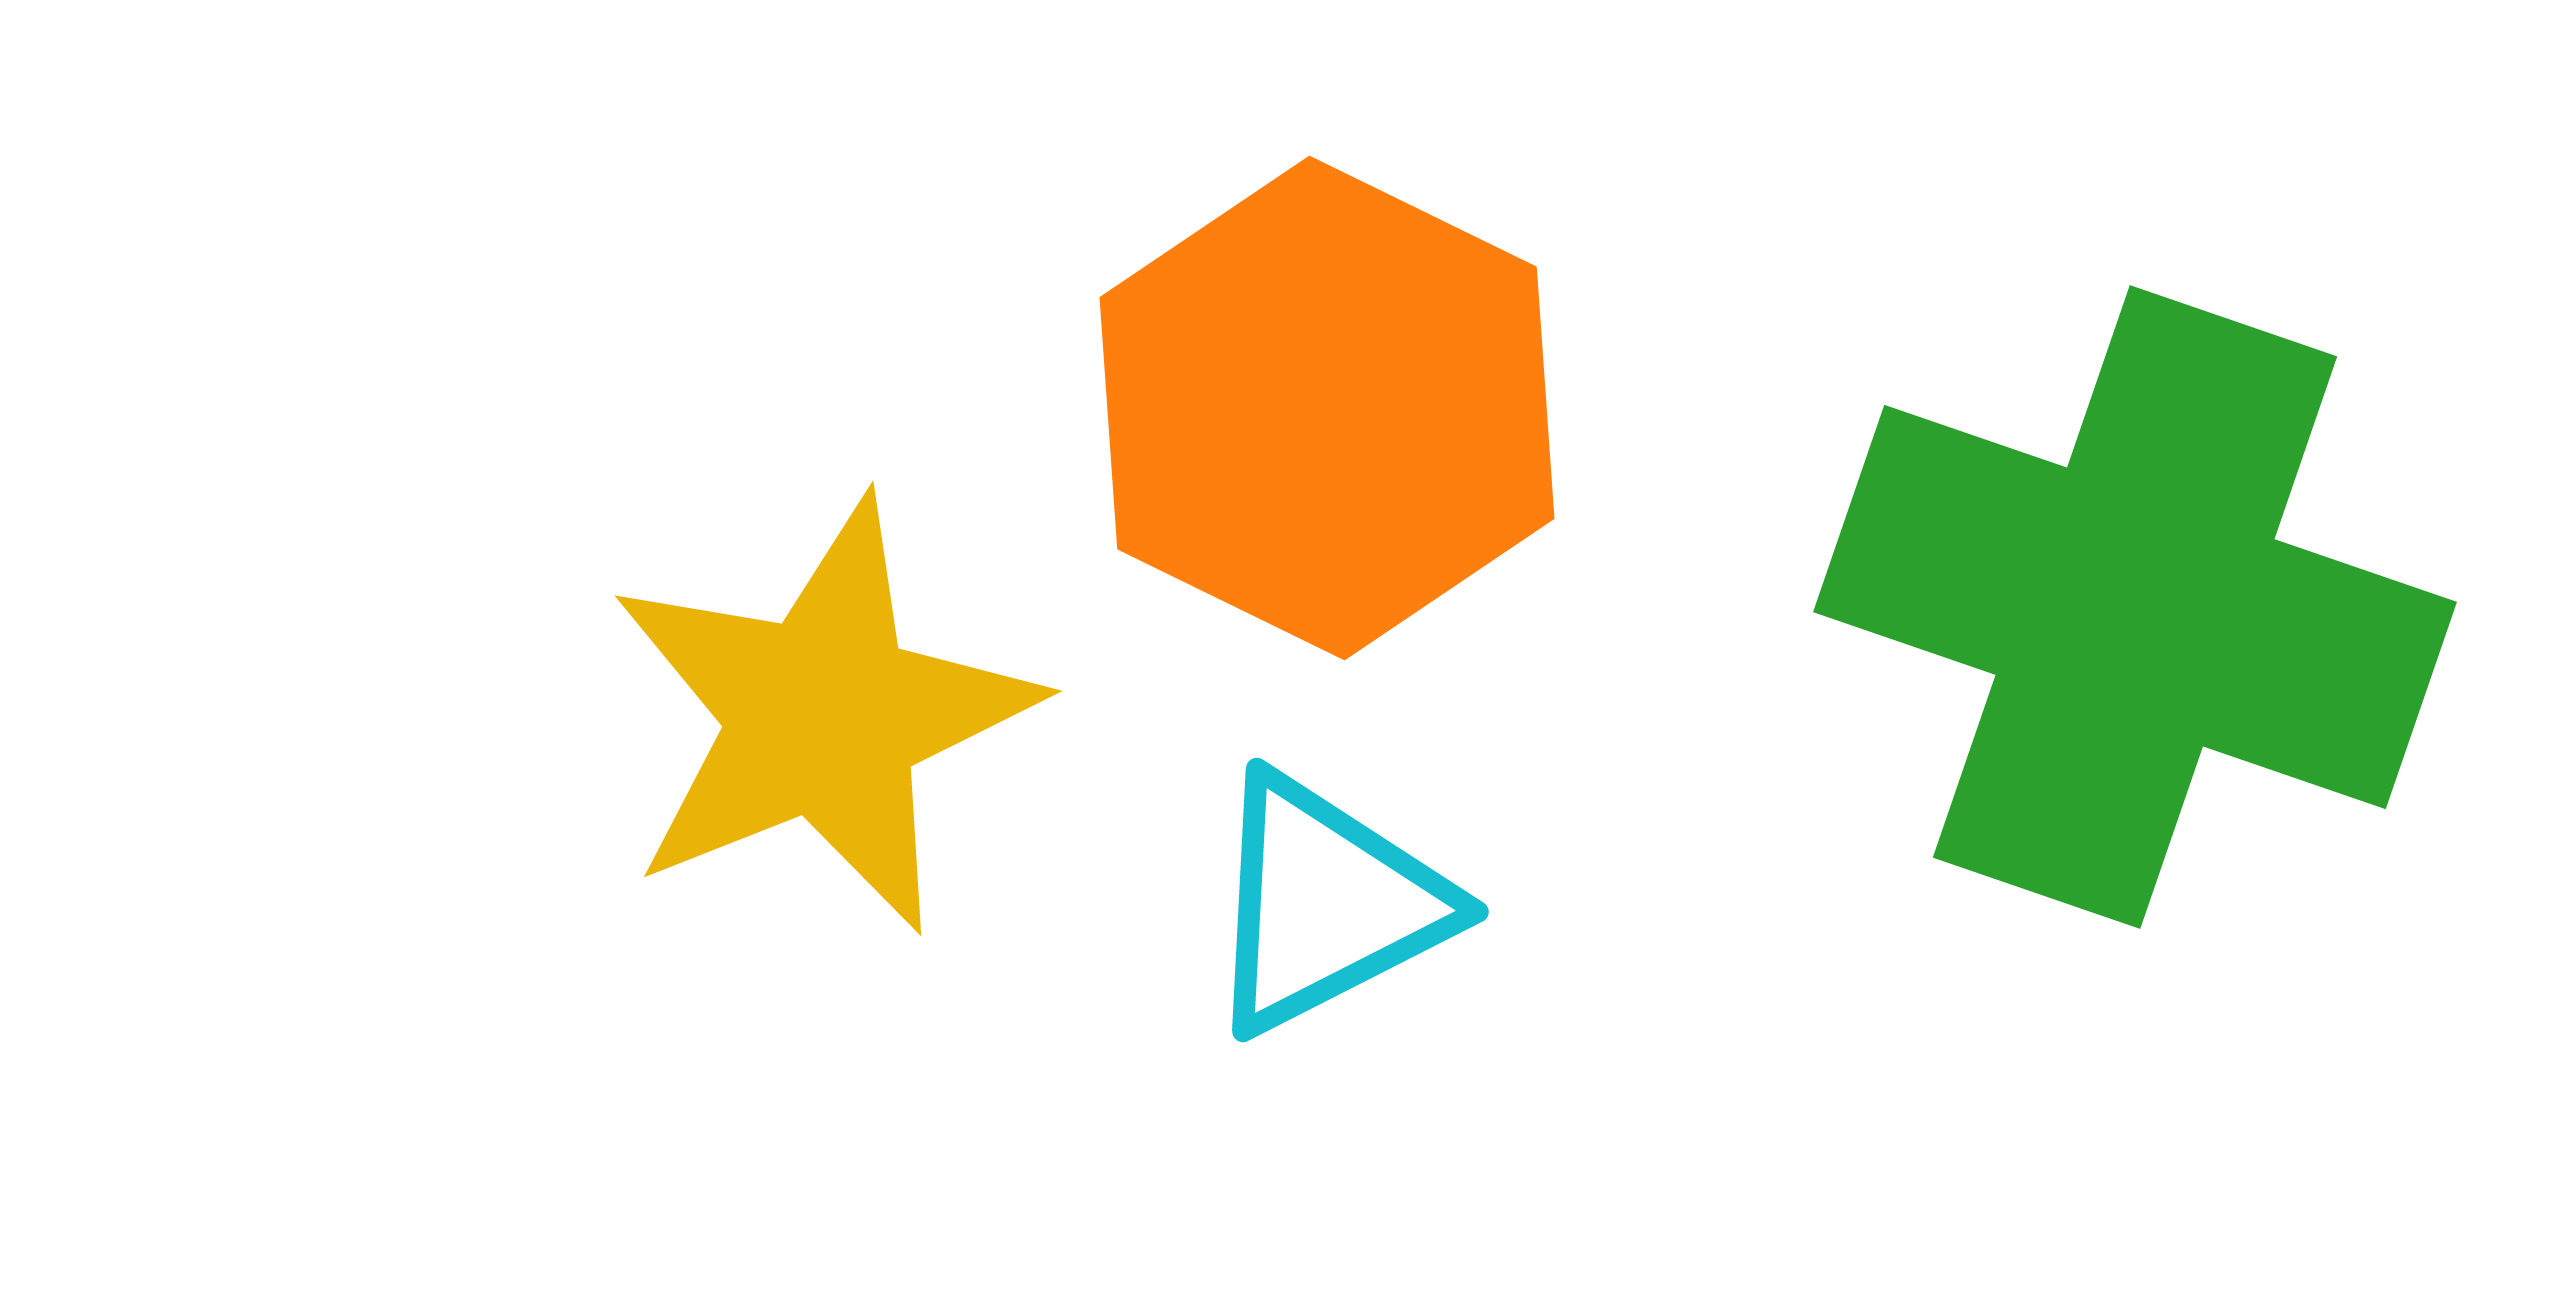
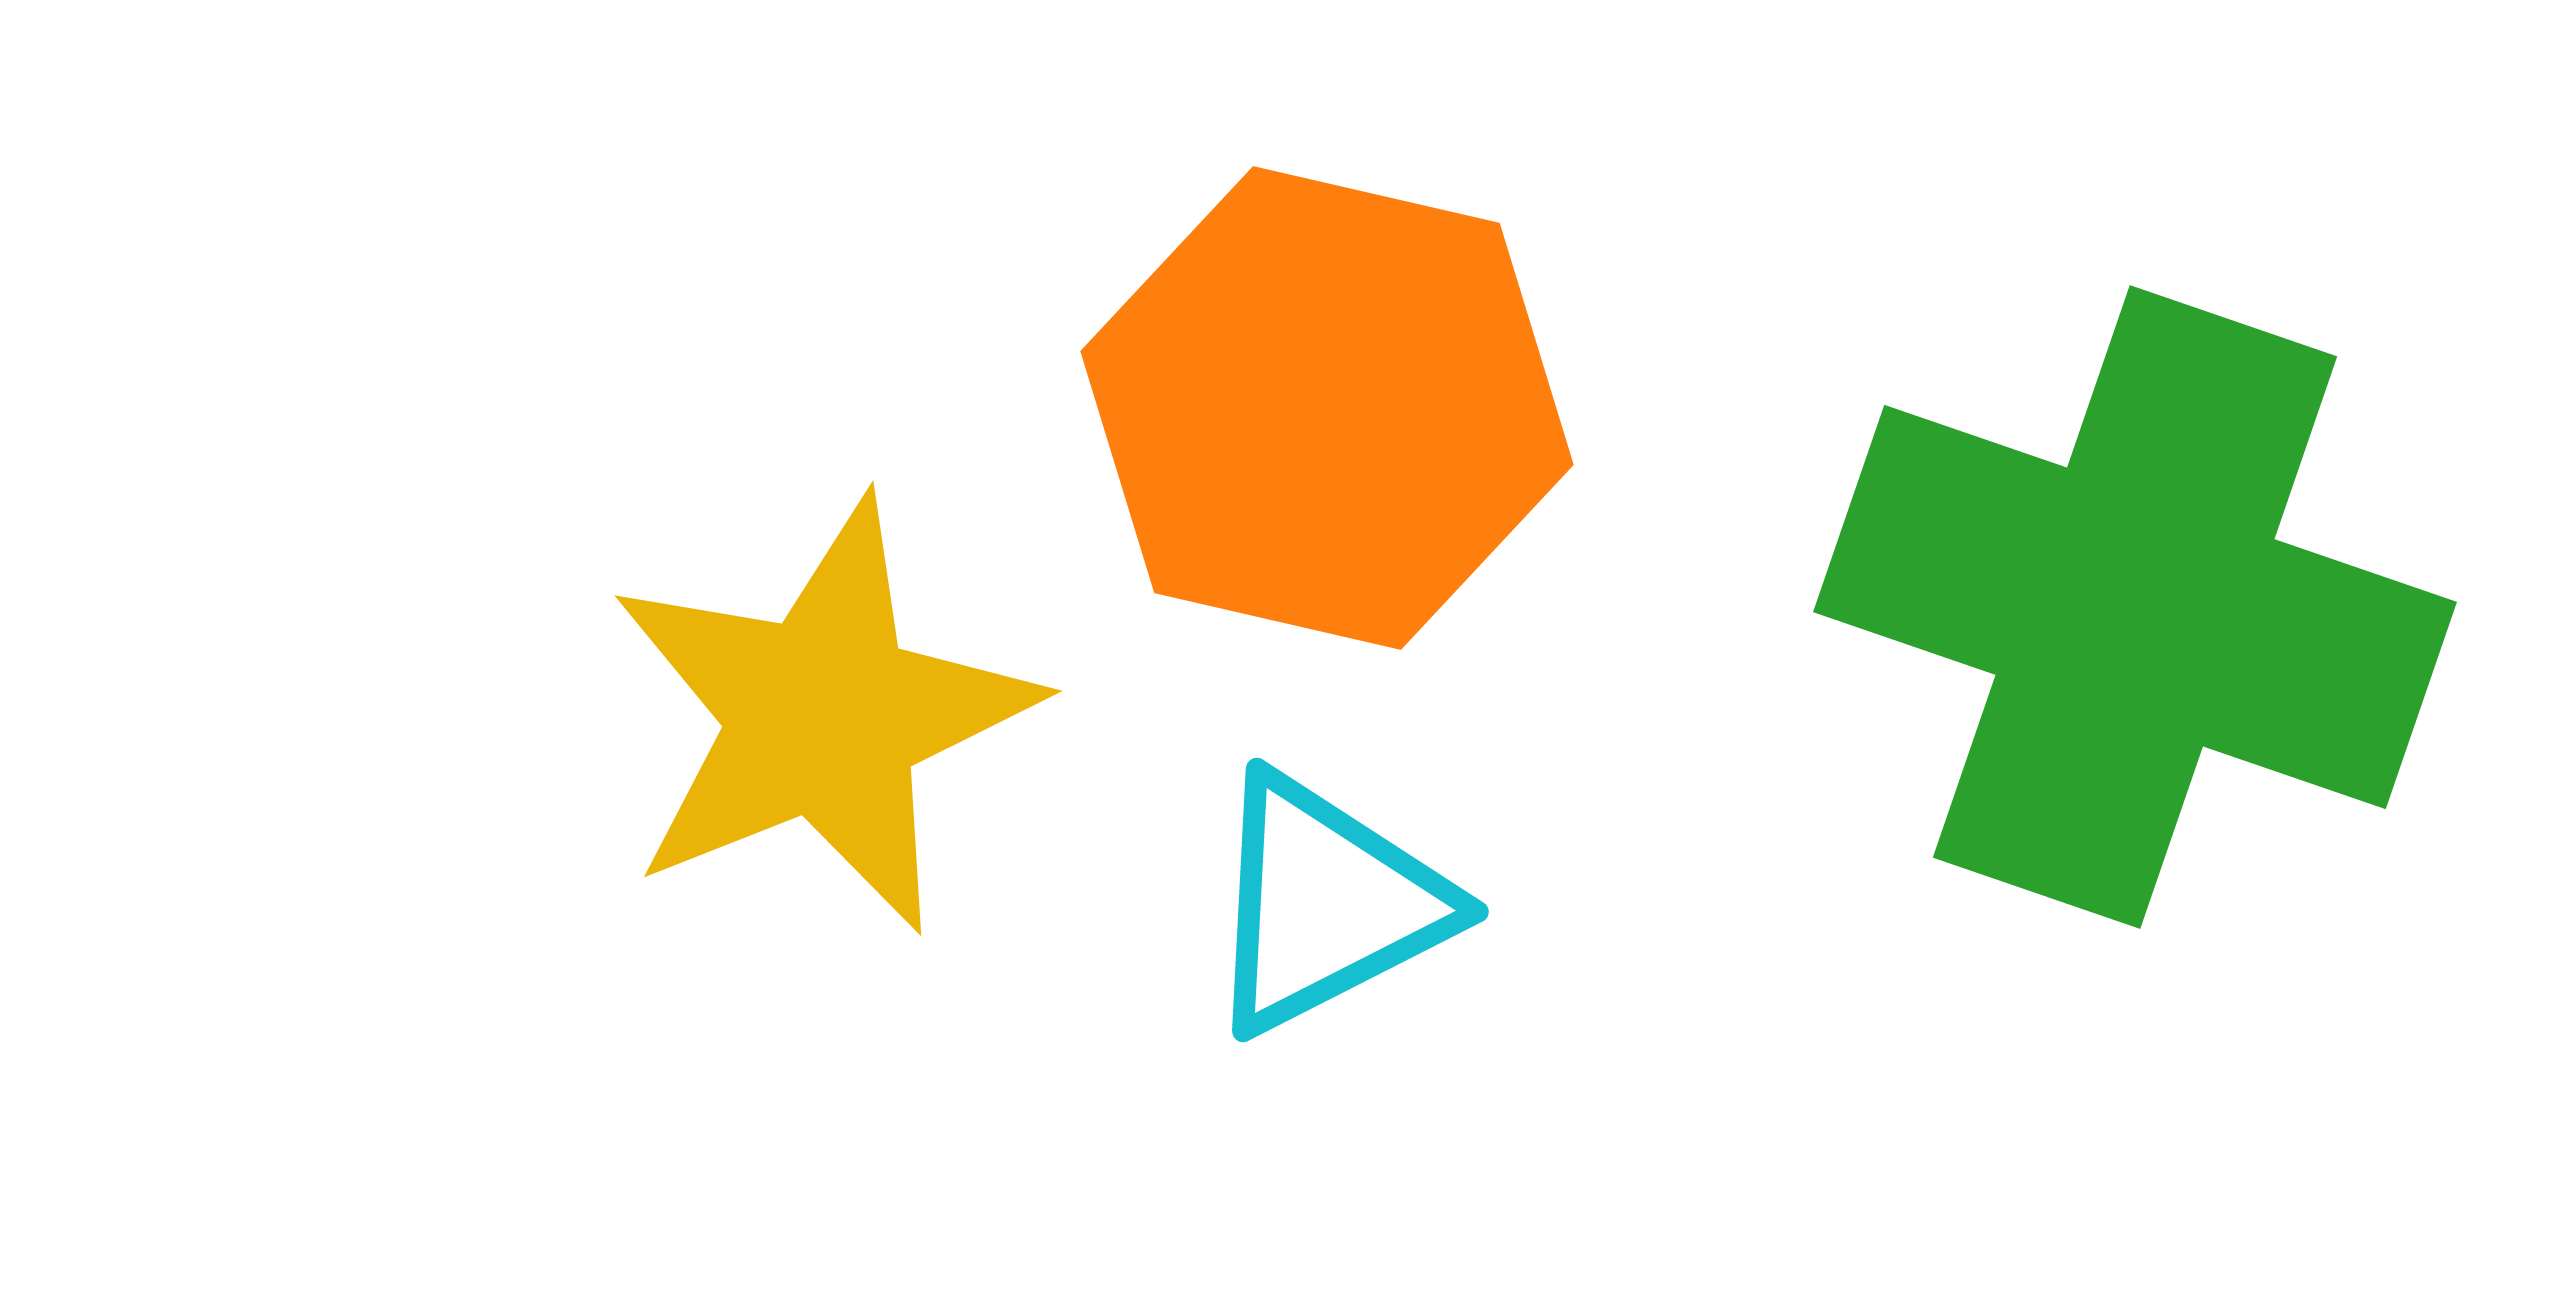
orange hexagon: rotated 13 degrees counterclockwise
